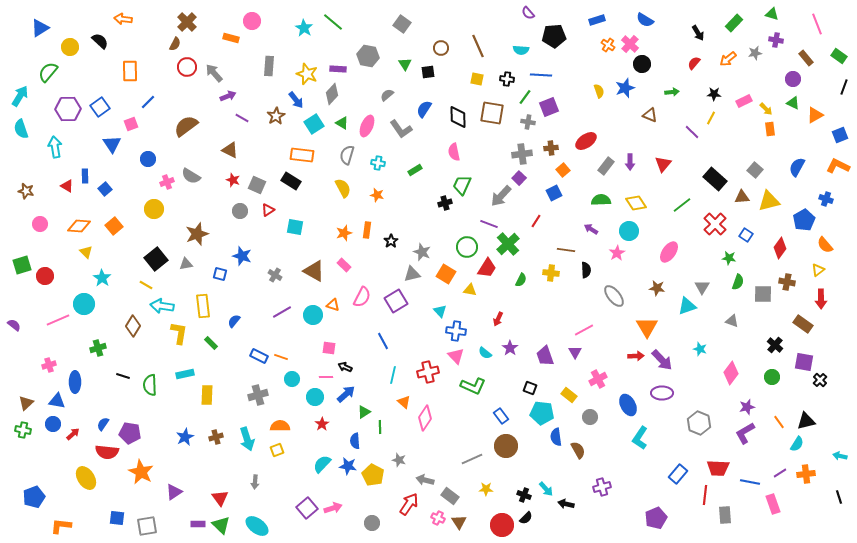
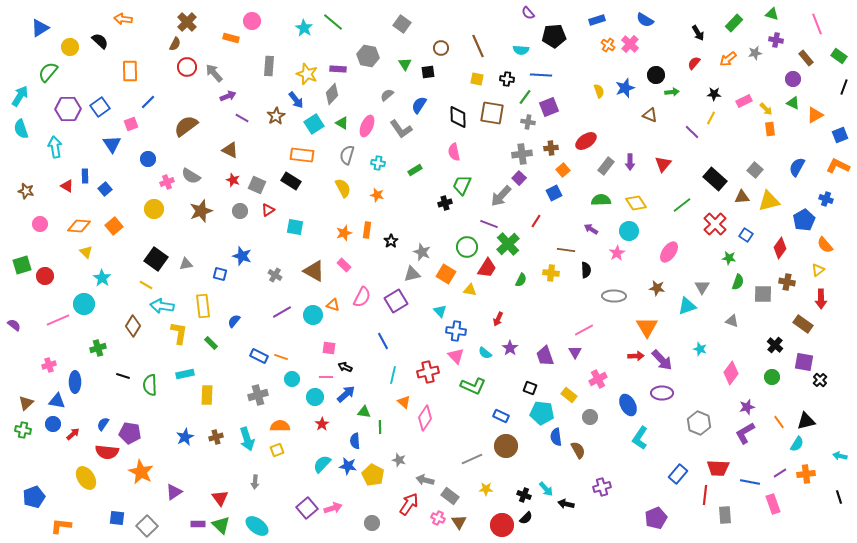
black circle at (642, 64): moved 14 px right, 11 px down
blue semicircle at (424, 109): moved 5 px left, 4 px up
brown star at (197, 234): moved 4 px right, 23 px up
black square at (156, 259): rotated 15 degrees counterclockwise
gray ellipse at (614, 296): rotated 50 degrees counterclockwise
green triangle at (364, 412): rotated 40 degrees clockwise
blue rectangle at (501, 416): rotated 28 degrees counterclockwise
gray square at (147, 526): rotated 35 degrees counterclockwise
